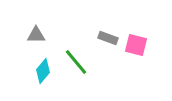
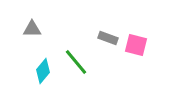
gray triangle: moved 4 px left, 6 px up
